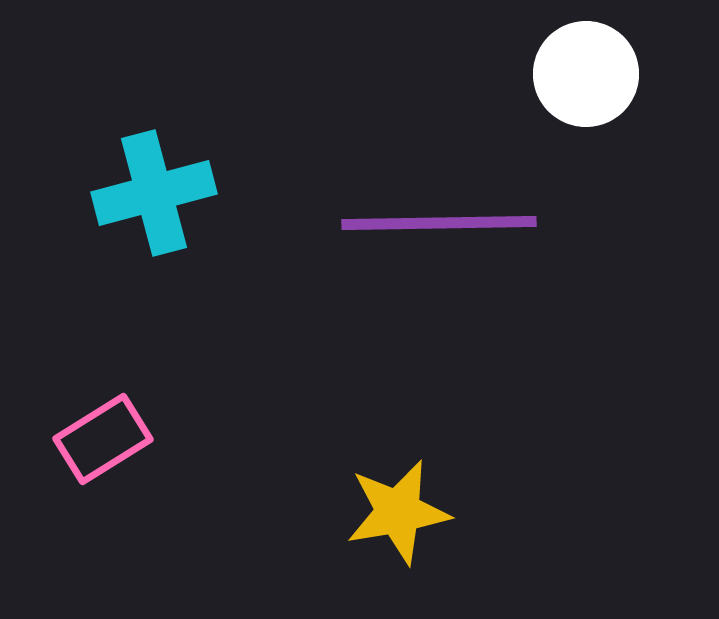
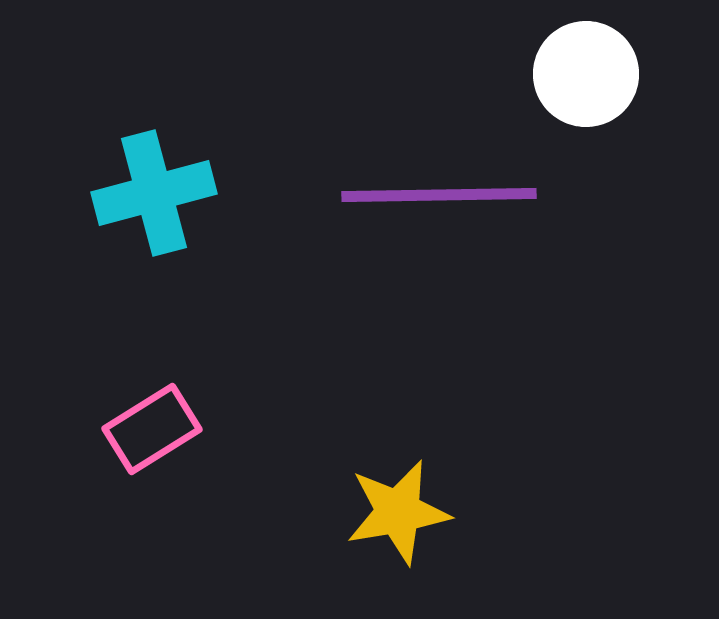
purple line: moved 28 px up
pink rectangle: moved 49 px right, 10 px up
